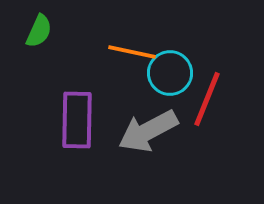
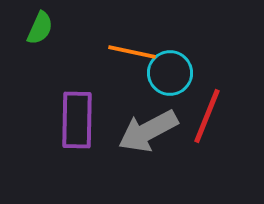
green semicircle: moved 1 px right, 3 px up
red line: moved 17 px down
